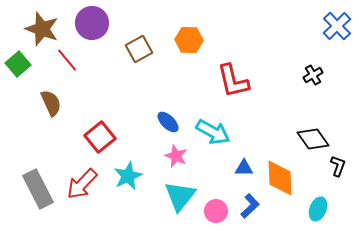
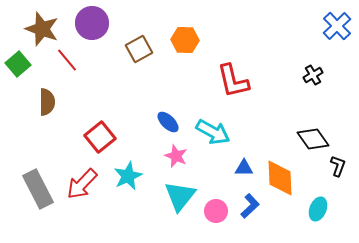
orange hexagon: moved 4 px left
brown semicircle: moved 4 px left, 1 px up; rotated 24 degrees clockwise
